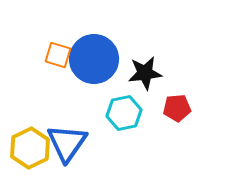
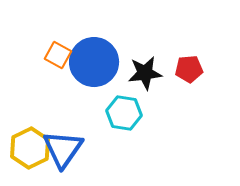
orange square: rotated 12 degrees clockwise
blue circle: moved 3 px down
red pentagon: moved 12 px right, 39 px up
cyan hexagon: rotated 20 degrees clockwise
blue triangle: moved 4 px left, 6 px down
